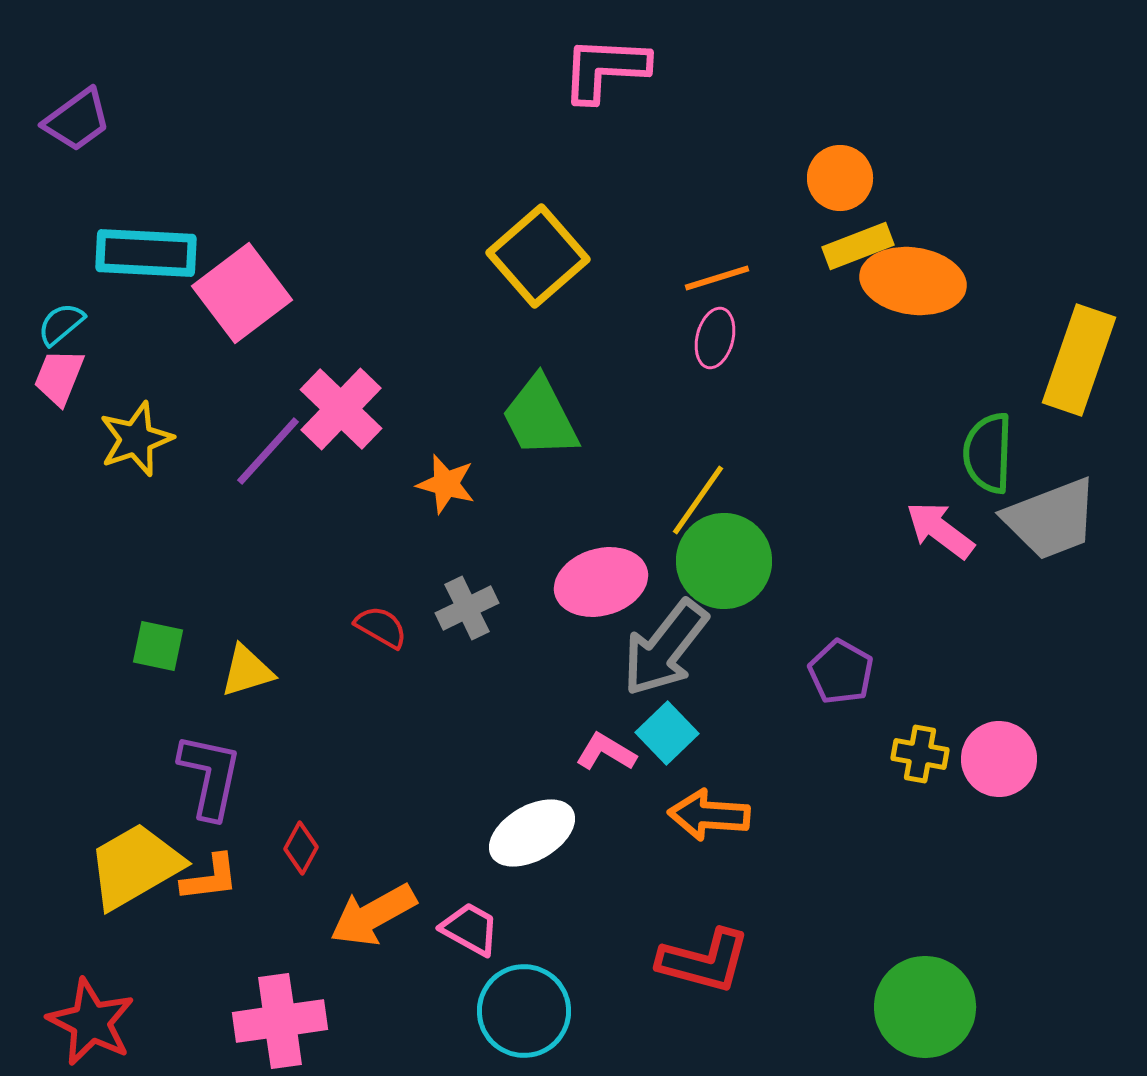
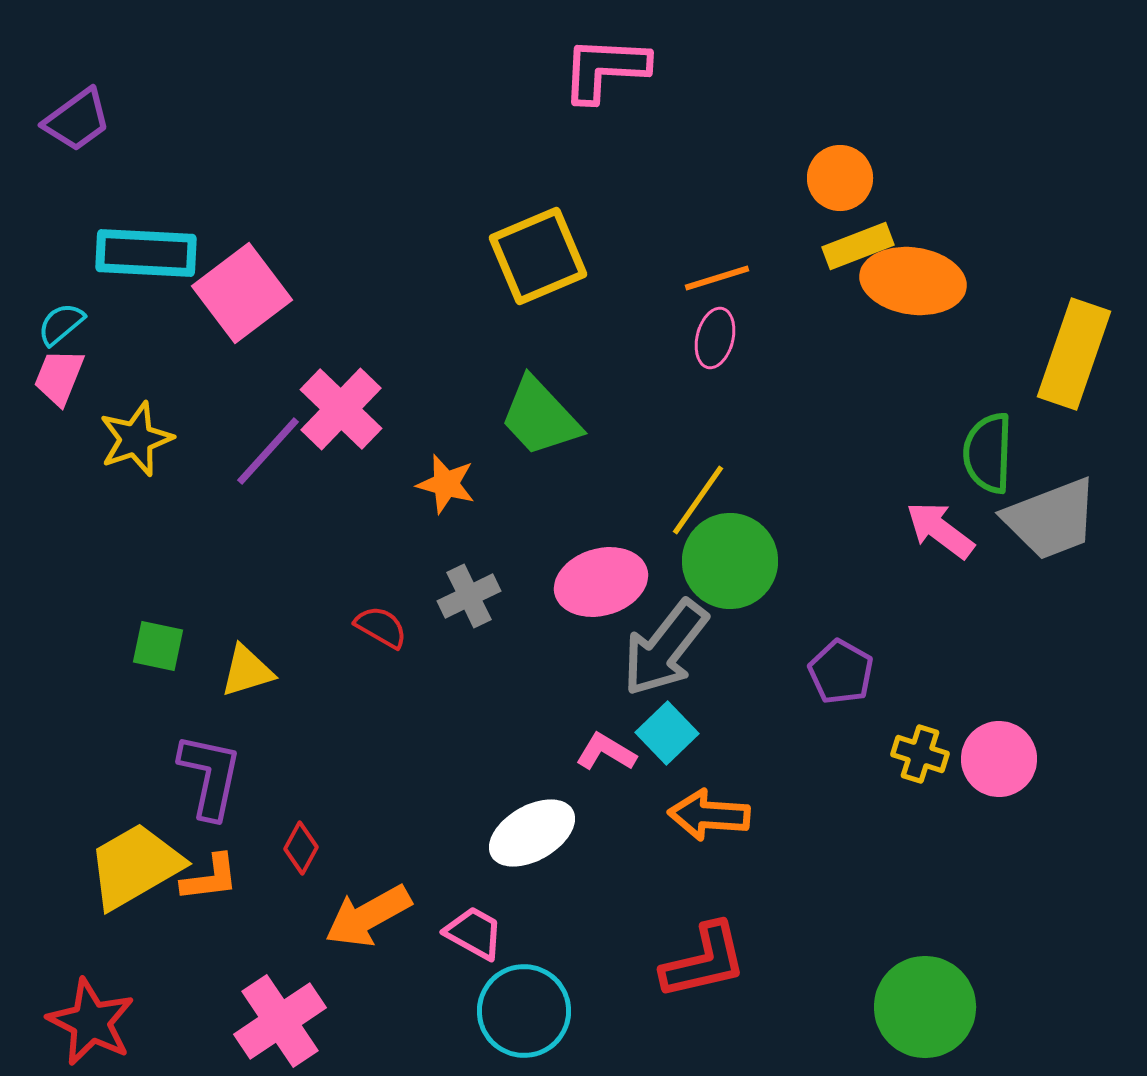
yellow square at (538, 256): rotated 18 degrees clockwise
yellow rectangle at (1079, 360): moved 5 px left, 6 px up
green trapezoid at (540, 417): rotated 16 degrees counterclockwise
green circle at (724, 561): moved 6 px right
gray cross at (467, 608): moved 2 px right, 12 px up
yellow cross at (920, 754): rotated 8 degrees clockwise
orange arrow at (373, 915): moved 5 px left, 1 px down
pink trapezoid at (470, 929): moved 4 px right, 4 px down
red L-shape at (704, 961): rotated 28 degrees counterclockwise
pink cross at (280, 1021): rotated 26 degrees counterclockwise
